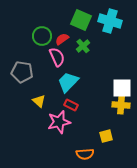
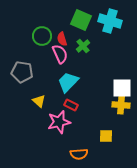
red semicircle: rotated 72 degrees counterclockwise
pink semicircle: moved 3 px right, 3 px up
yellow square: rotated 16 degrees clockwise
orange semicircle: moved 6 px left
